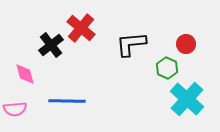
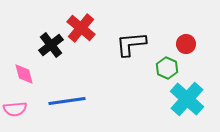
pink diamond: moved 1 px left
blue line: rotated 9 degrees counterclockwise
